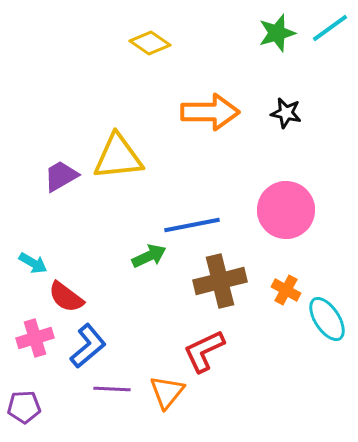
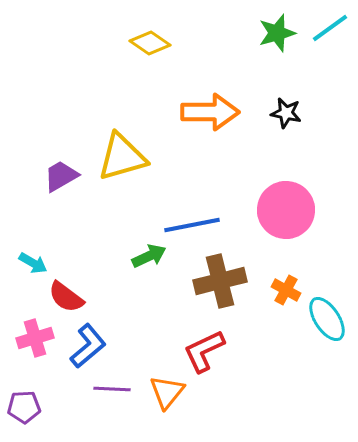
yellow triangle: moved 4 px right; rotated 10 degrees counterclockwise
